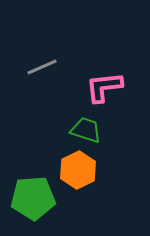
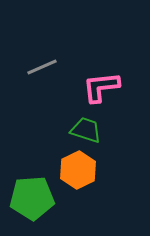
pink L-shape: moved 3 px left
green pentagon: moved 1 px left
